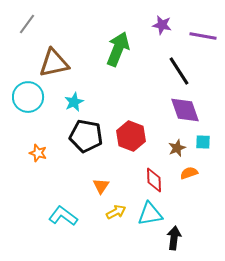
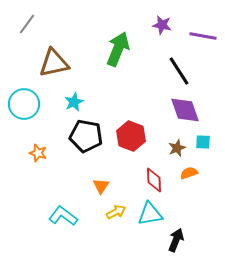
cyan circle: moved 4 px left, 7 px down
black arrow: moved 2 px right, 2 px down; rotated 15 degrees clockwise
